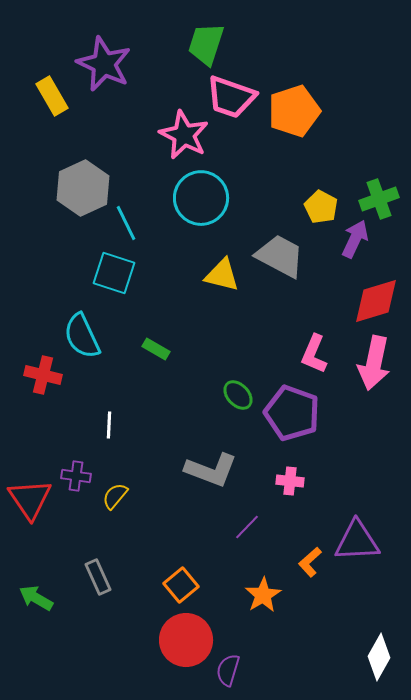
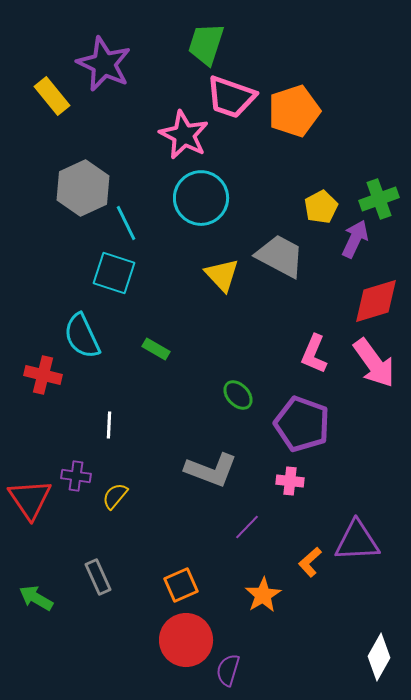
yellow rectangle: rotated 9 degrees counterclockwise
yellow pentagon: rotated 16 degrees clockwise
yellow triangle: rotated 33 degrees clockwise
pink arrow: rotated 48 degrees counterclockwise
purple pentagon: moved 10 px right, 11 px down
orange square: rotated 16 degrees clockwise
